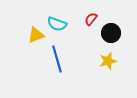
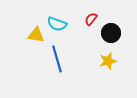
yellow triangle: rotated 30 degrees clockwise
